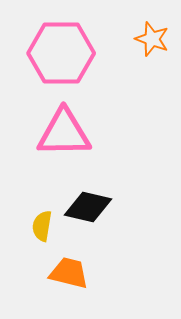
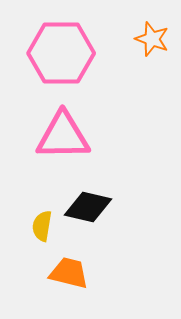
pink triangle: moved 1 px left, 3 px down
